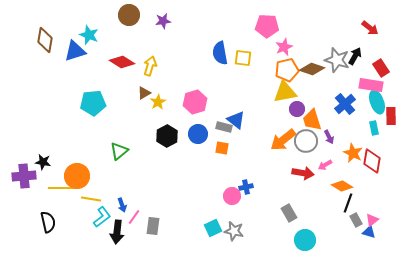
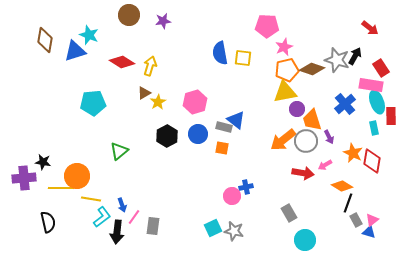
purple cross at (24, 176): moved 2 px down
